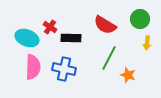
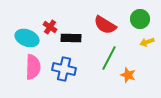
yellow arrow: moved 1 px up; rotated 64 degrees clockwise
